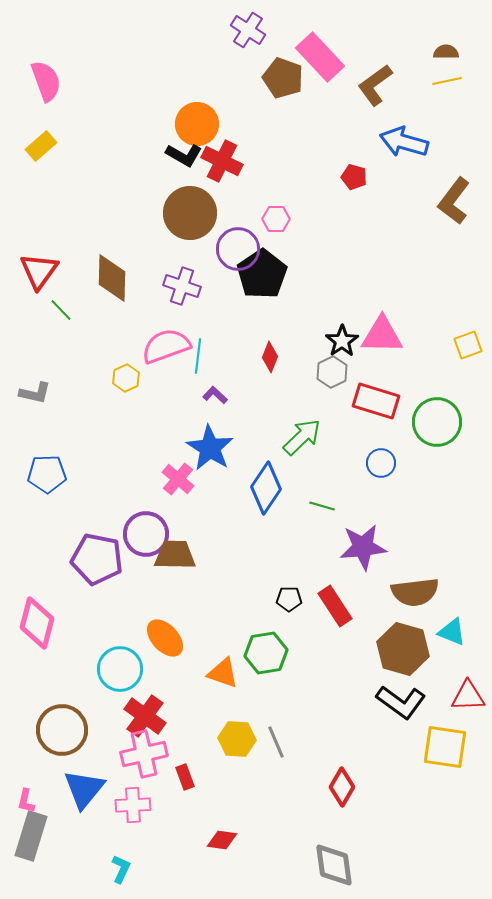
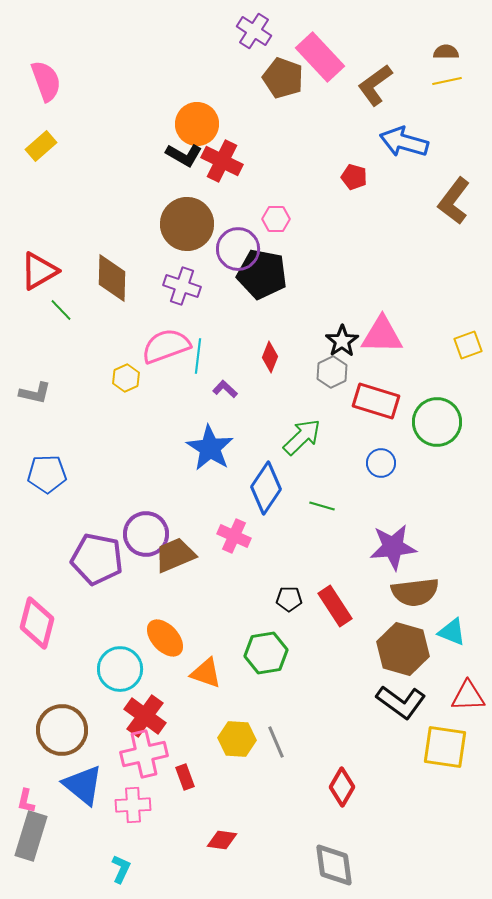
purple cross at (248, 30): moved 6 px right, 1 px down
brown circle at (190, 213): moved 3 px left, 11 px down
red triangle at (39, 271): rotated 24 degrees clockwise
black pentagon at (262, 274): rotated 27 degrees counterclockwise
purple L-shape at (215, 395): moved 10 px right, 6 px up
pink cross at (178, 479): moved 56 px right, 57 px down; rotated 16 degrees counterclockwise
purple star at (363, 547): moved 30 px right
brown trapezoid at (175, 555): rotated 24 degrees counterclockwise
orange triangle at (223, 673): moved 17 px left
blue triangle at (84, 789): moved 1 px left, 4 px up; rotated 30 degrees counterclockwise
